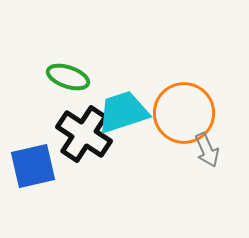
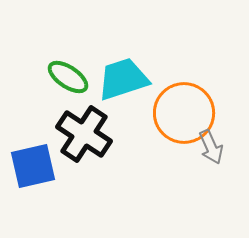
green ellipse: rotated 15 degrees clockwise
cyan trapezoid: moved 33 px up
gray arrow: moved 4 px right, 3 px up
